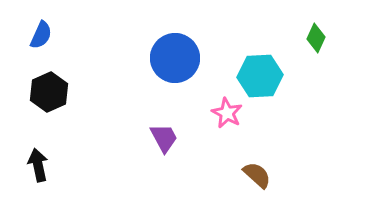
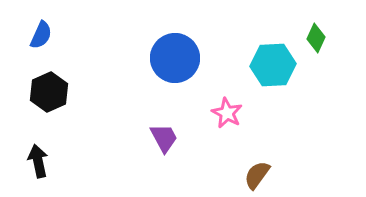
cyan hexagon: moved 13 px right, 11 px up
black arrow: moved 4 px up
brown semicircle: rotated 96 degrees counterclockwise
